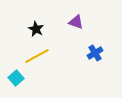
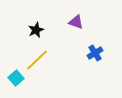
black star: moved 1 px down; rotated 21 degrees clockwise
yellow line: moved 4 px down; rotated 15 degrees counterclockwise
